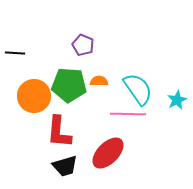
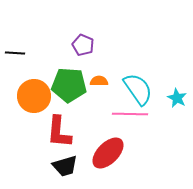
cyan star: moved 2 px up; rotated 18 degrees counterclockwise
pink line: moved 2 px right
